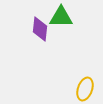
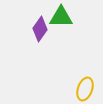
purple diamond: rotated 30 degrees clockwise
